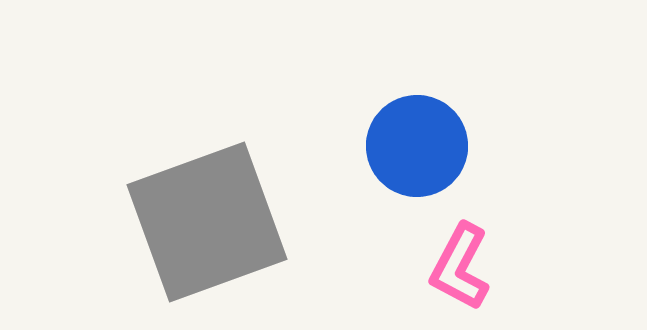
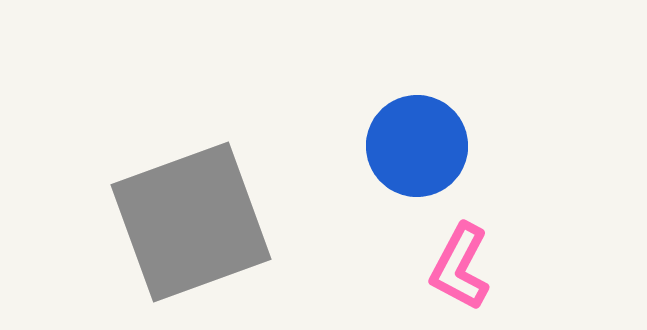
gray square: moved 16 px left
